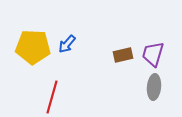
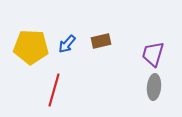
yellow pentagon: moved 2 px left
brown rectangle: moved 22 px left, 14 px up
red line: moved 2 px right, 7 px up
